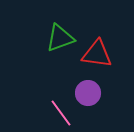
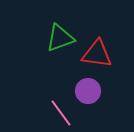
purple circle: moved 2 px up
